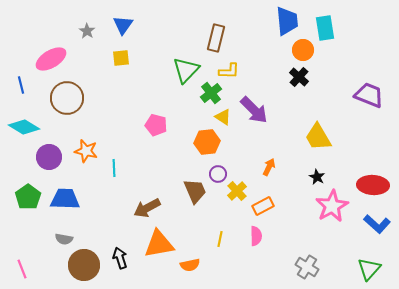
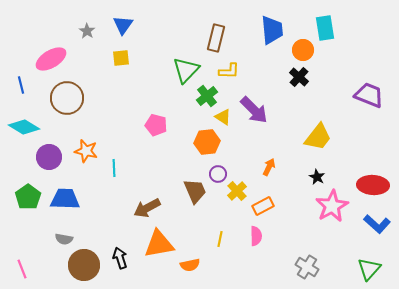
blue trapezoid at (287, 21): moved 15 px left, 9 px down
green cross at (211, 93): moved 4 px left, 3 px down
yellow trapezoid at (318, 137): rotated 112 degrees counterclockwise
